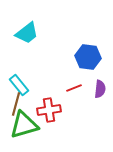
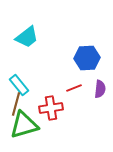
cyan trapezoid: moved 4 px down
blue hexagon: moved 1 px left, 1 px down; rotated 10 degrees counterclockwise
red cross: moved 2 px right, 2 px up
